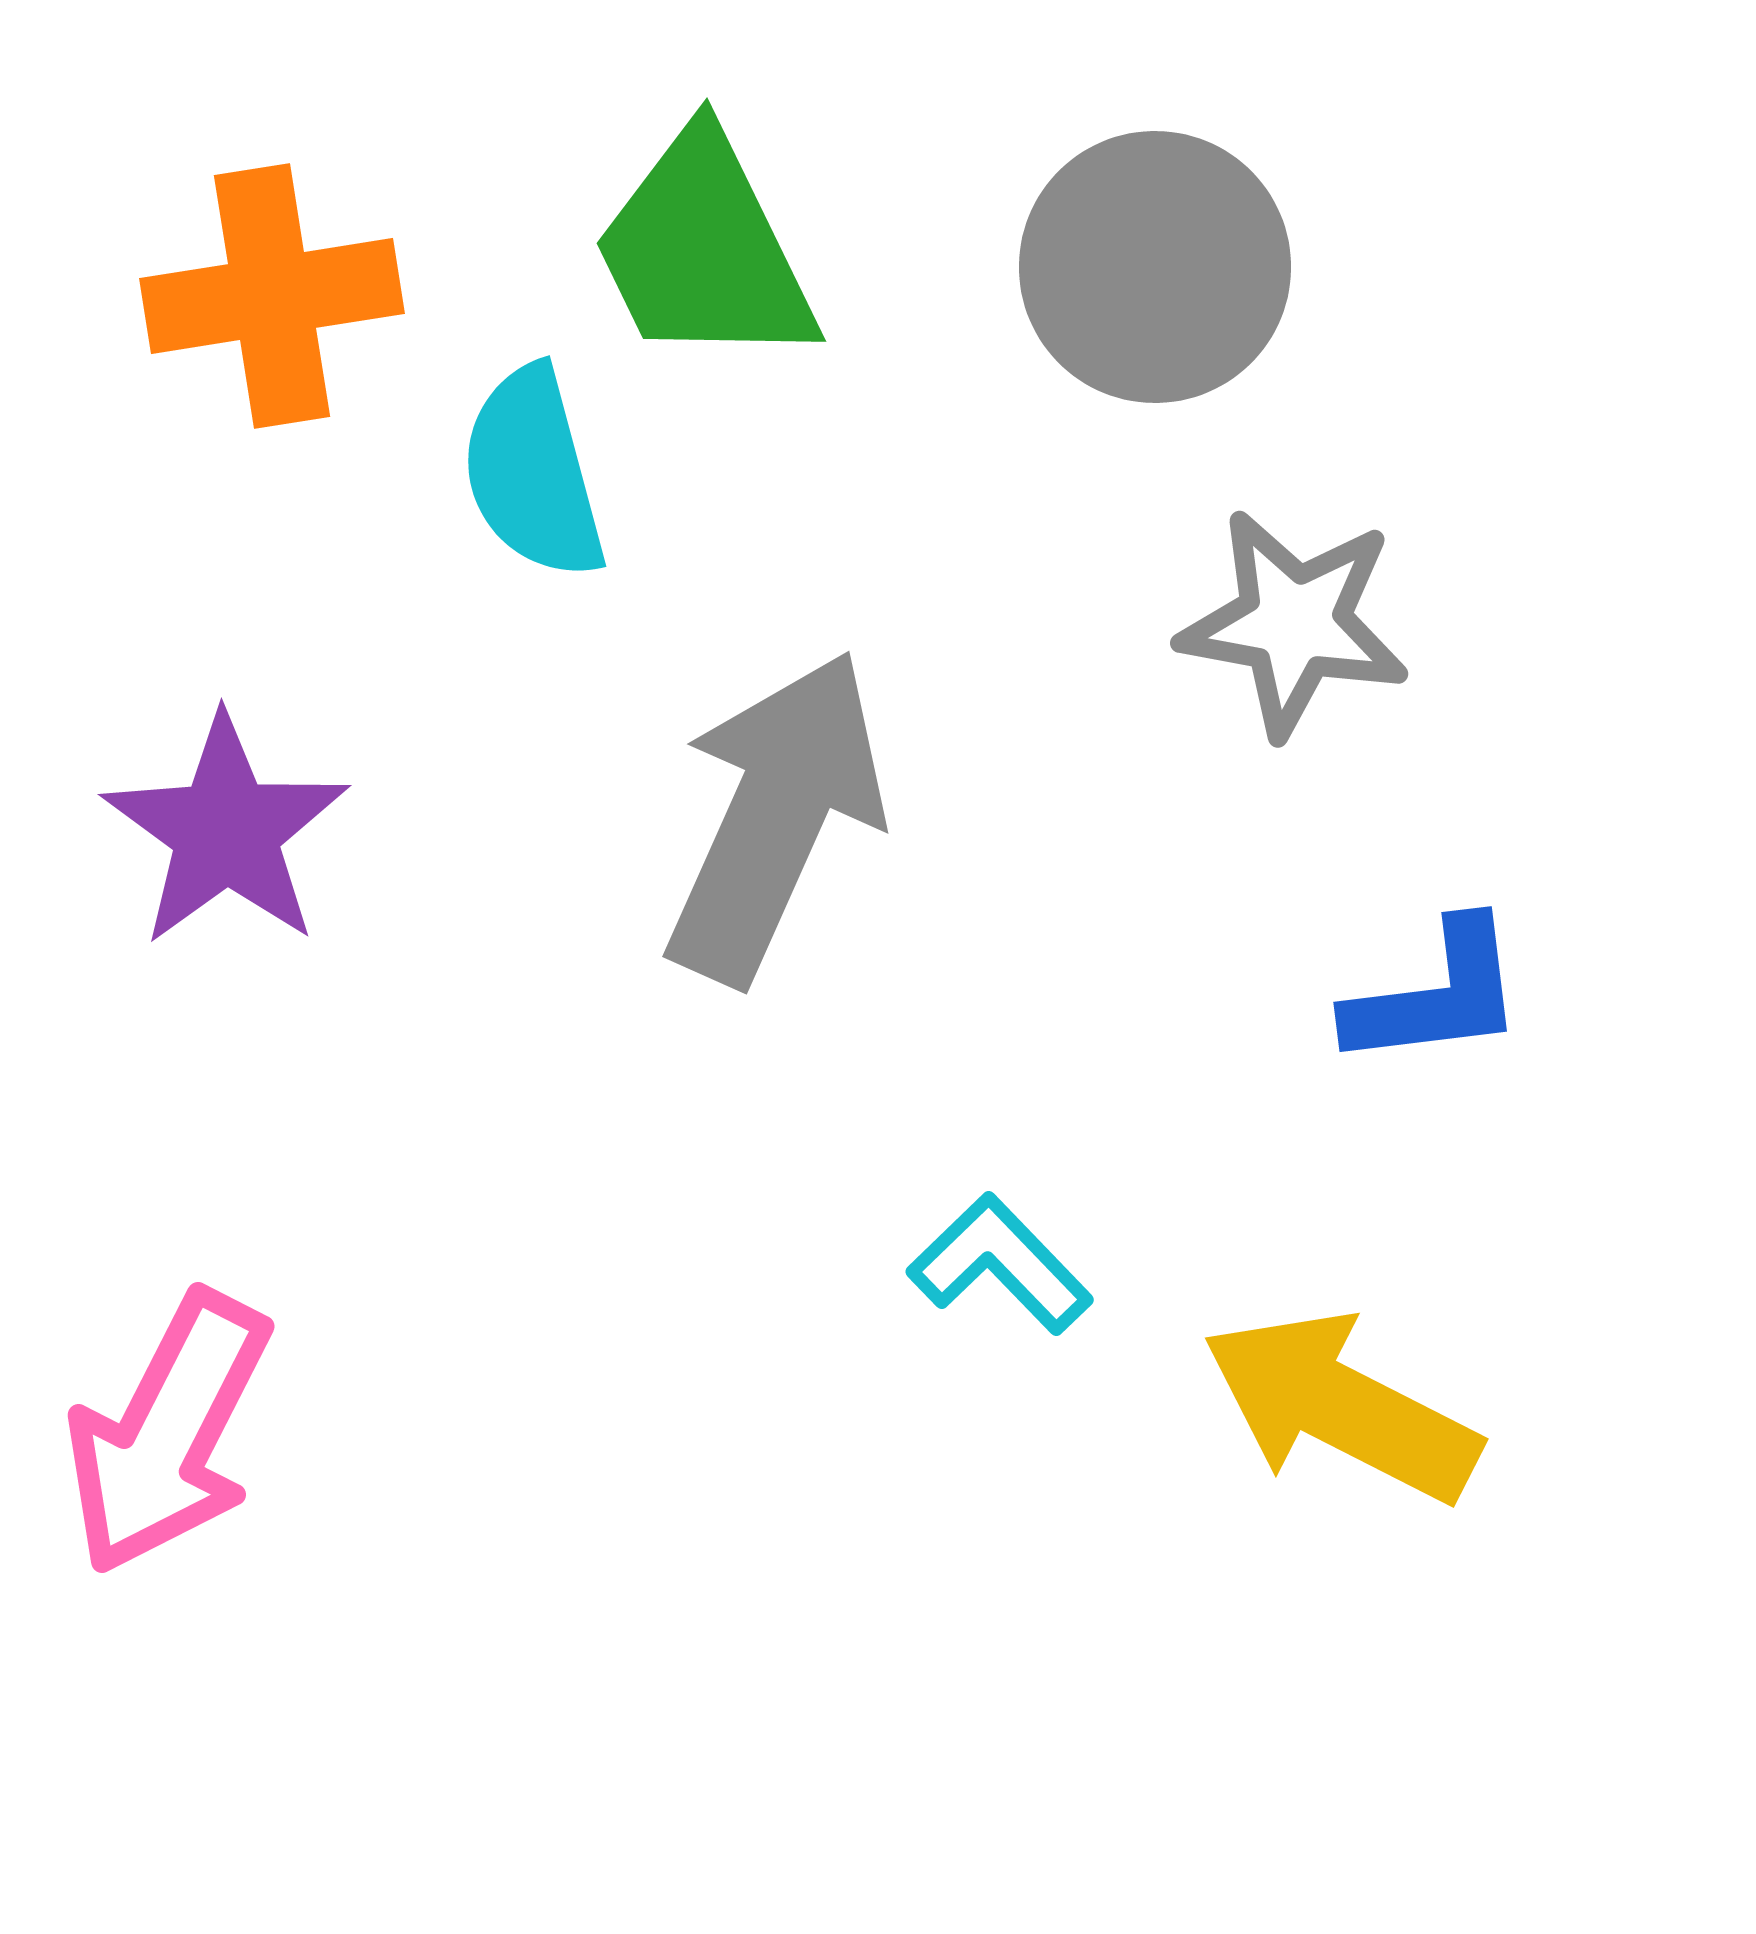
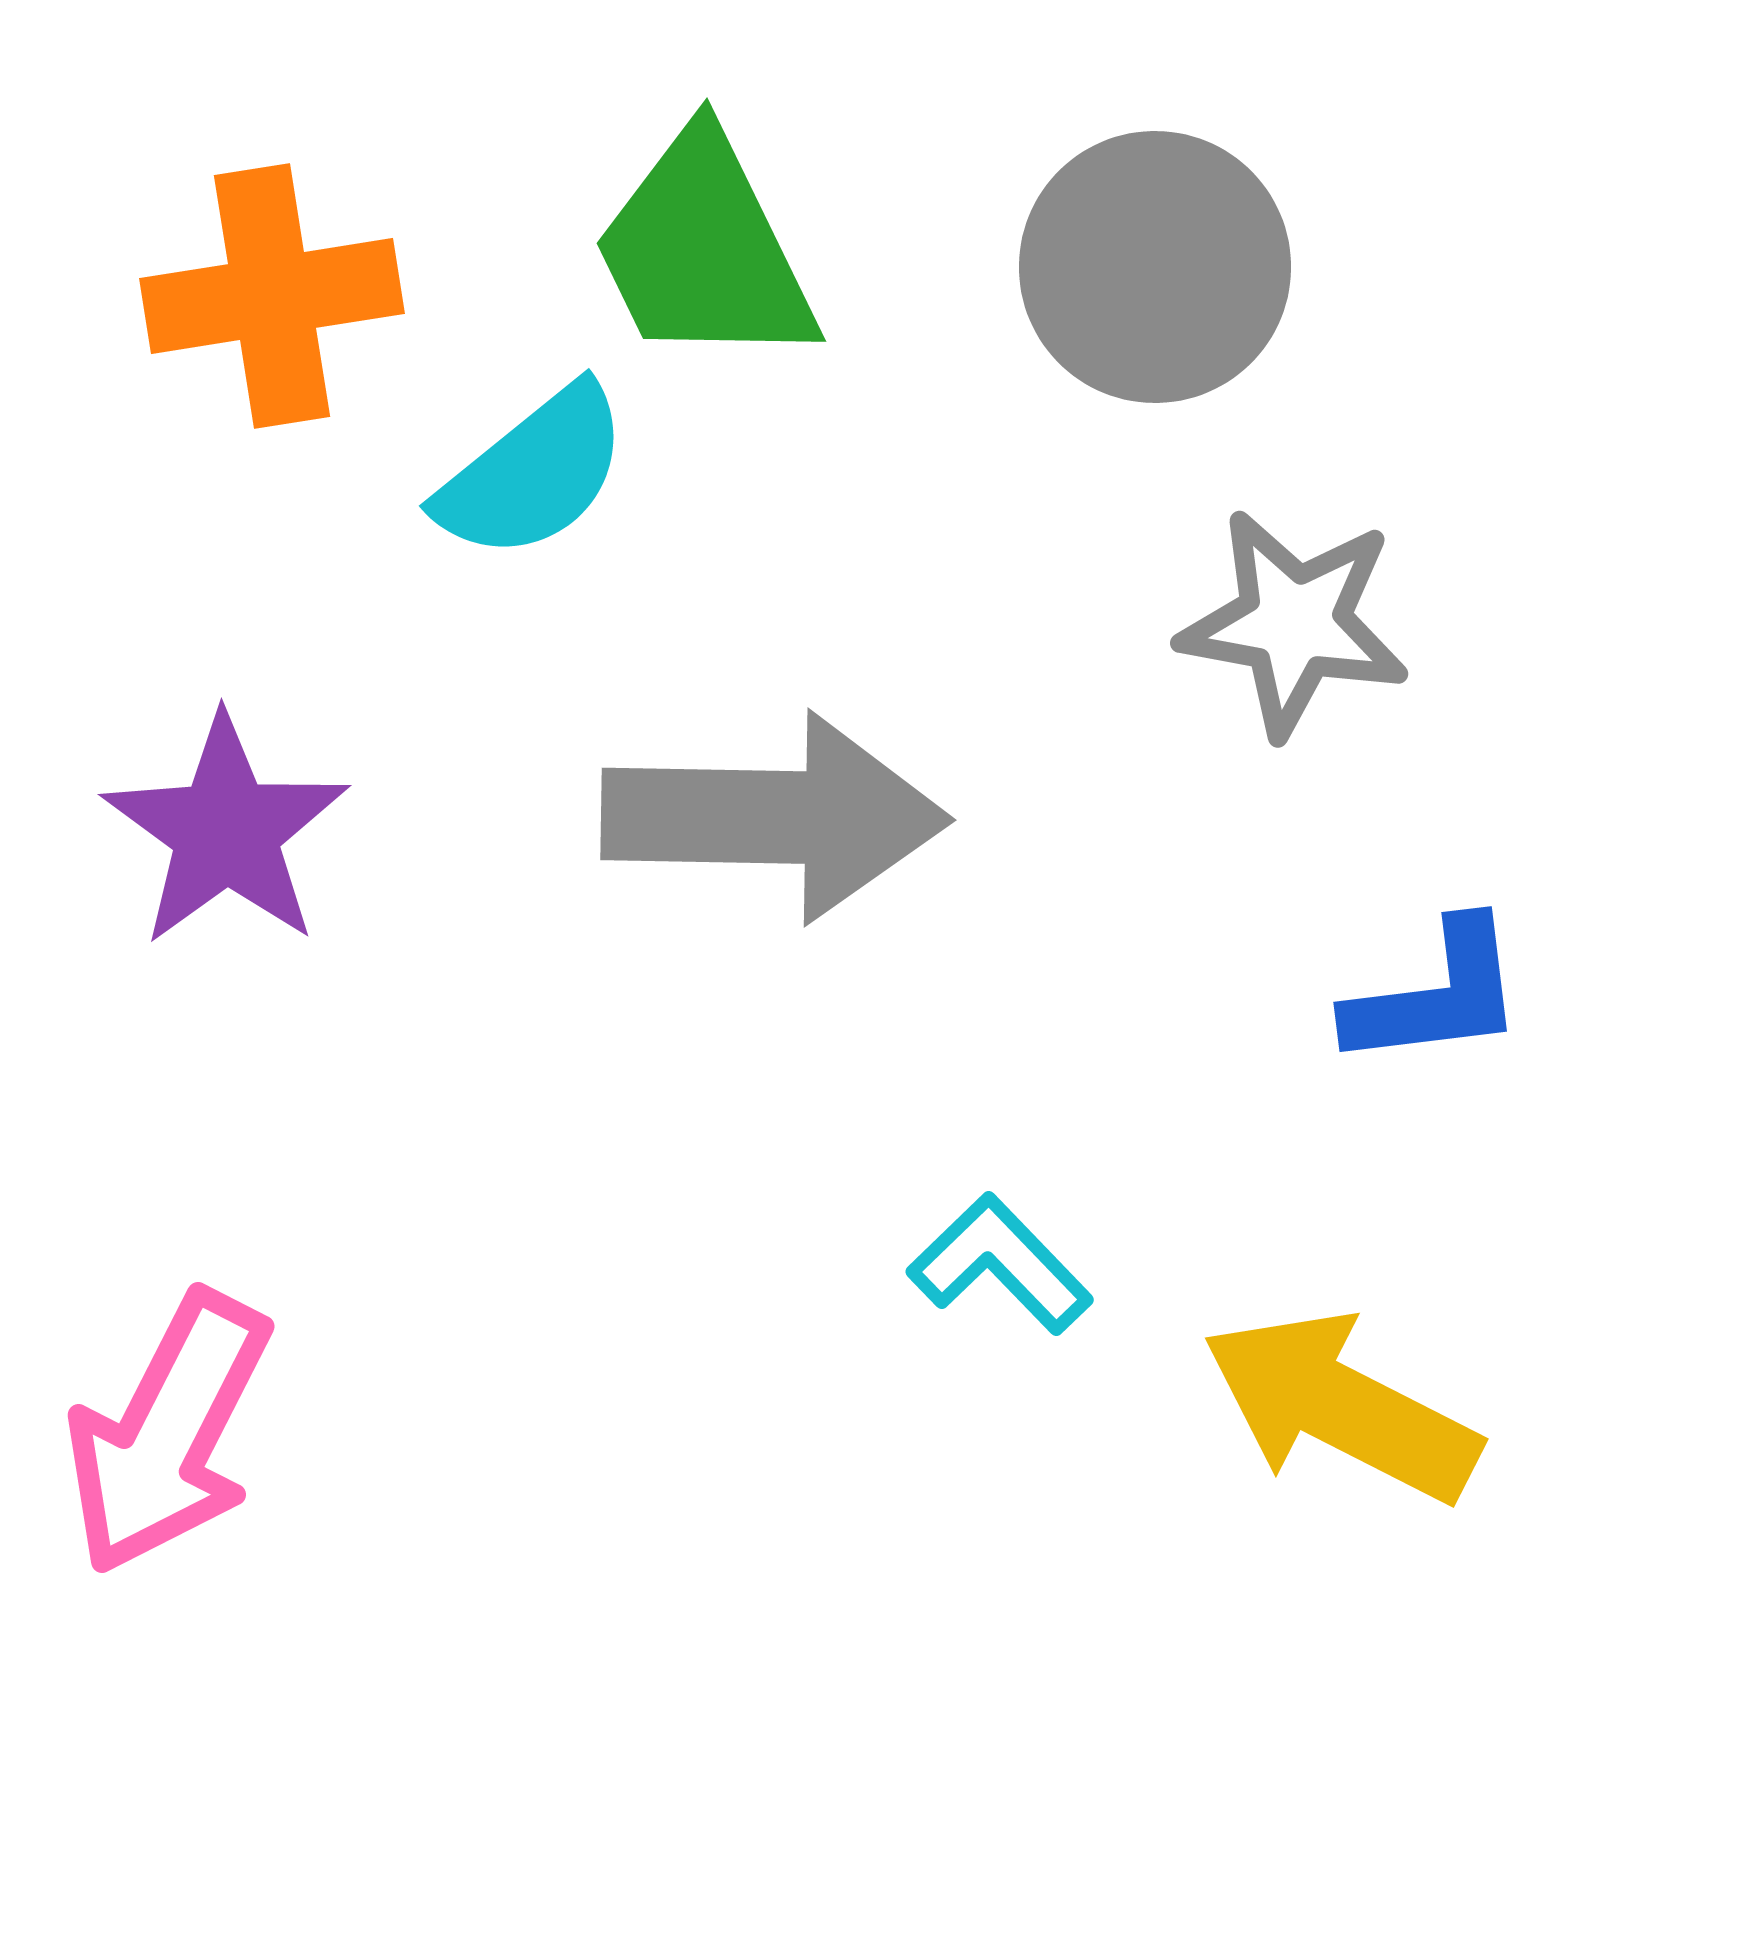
cyan semicircle: rotated 114 degrees counterclockwise
gray arrow: rotated 67 degrees clockwise
